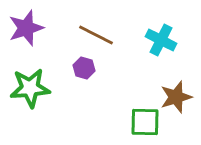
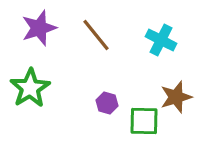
purple star: moved 13 px right
brown line: rotated 24 degrees clockwise
purple hexagon: moved 23 px right, 35 px down
green star: rotated 27 degrees counterclockwise
green square: moved 1 px left, 1 px up
